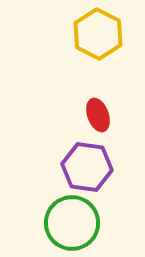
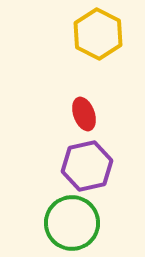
red ellipse: moved 14 px left, 1 px up
purple hexagon: moved 1 px up; rotated 21 degrees counterclockwise
